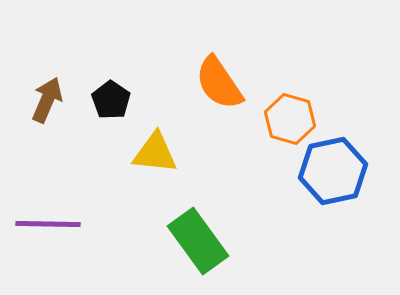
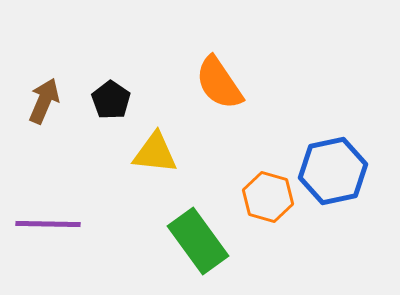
brown arrow: moved 3 px left, 1 px down
orange hexagon: moved 22 px left, 78 px down
